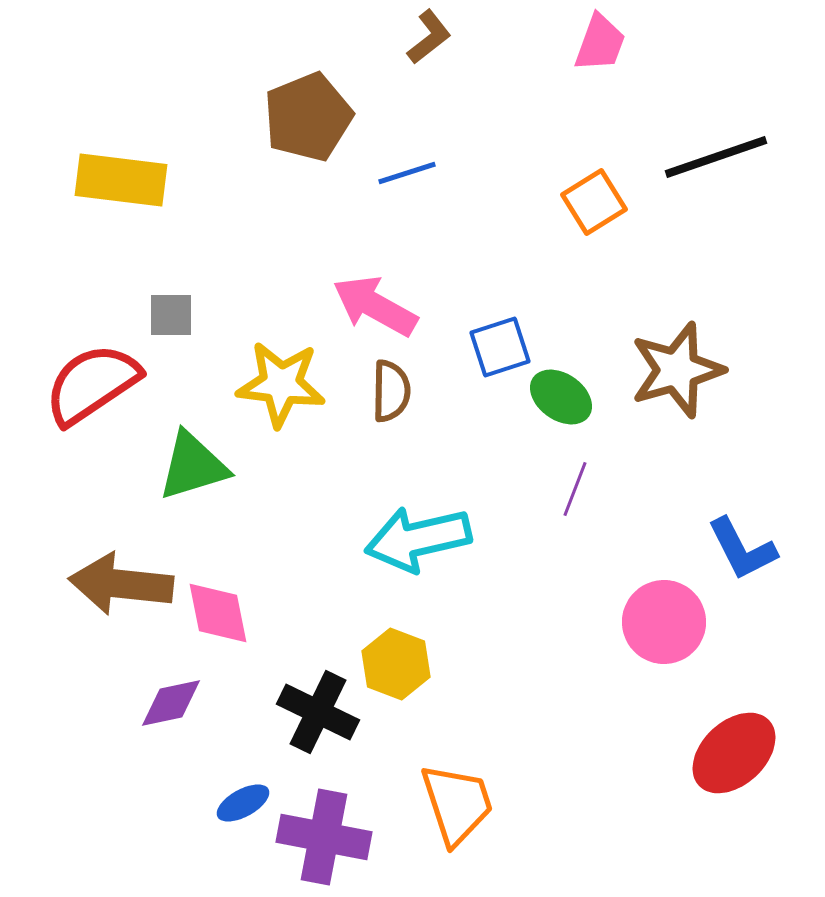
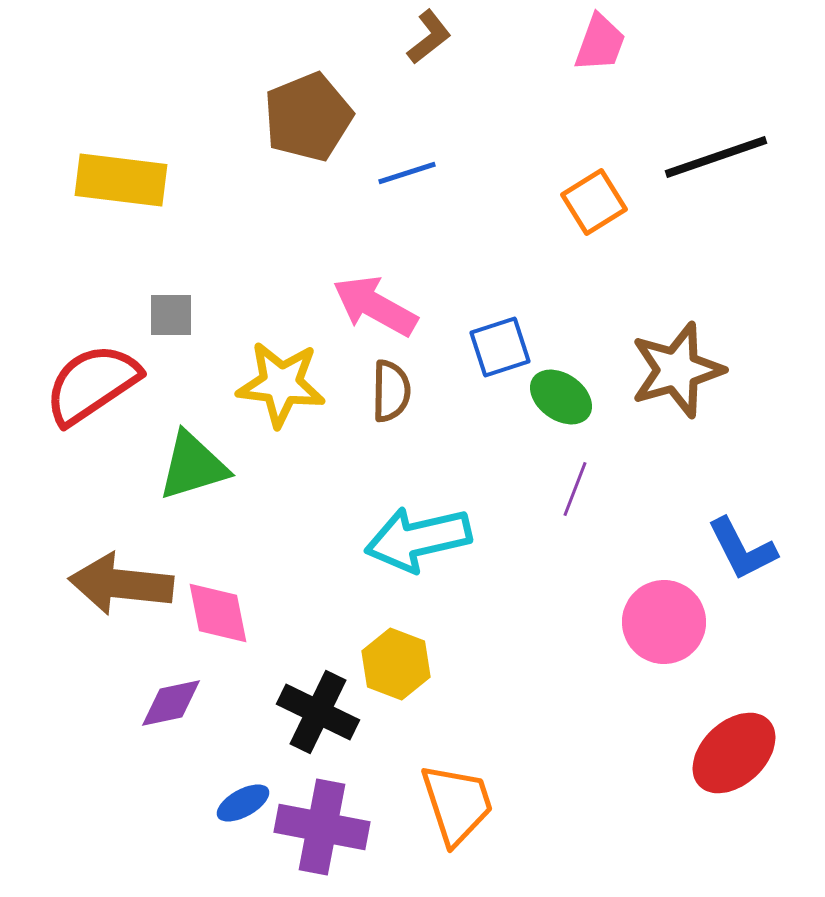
purple cross: moved 2 px left, 10 px up
